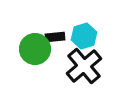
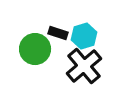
black rectangle: moved 3 px right, 4 px up; rotated 24 degrees clockwise
